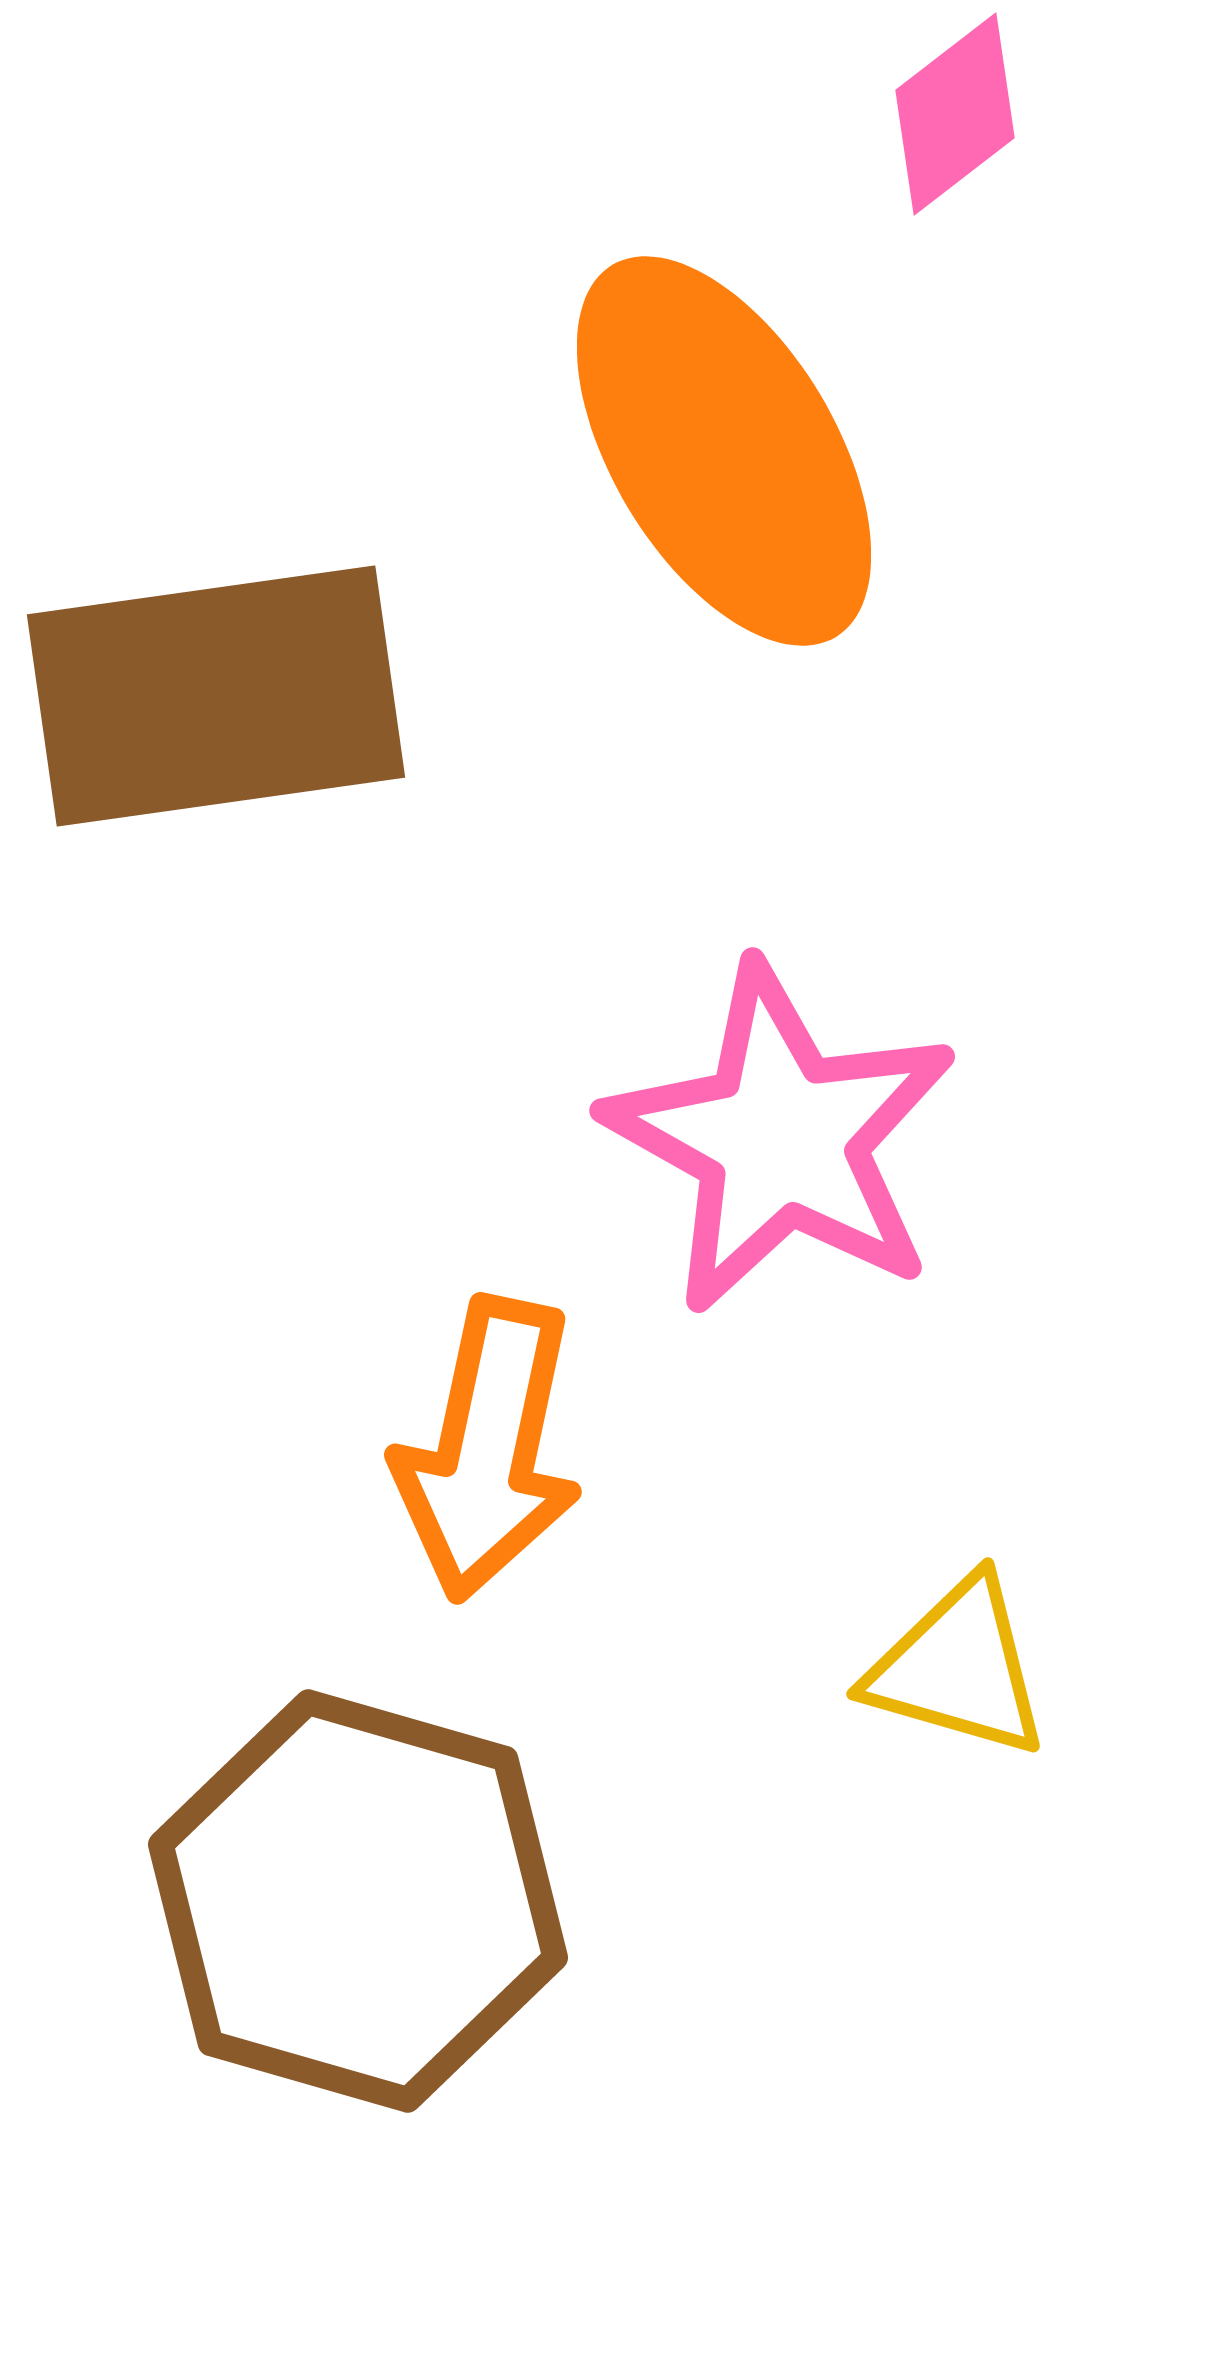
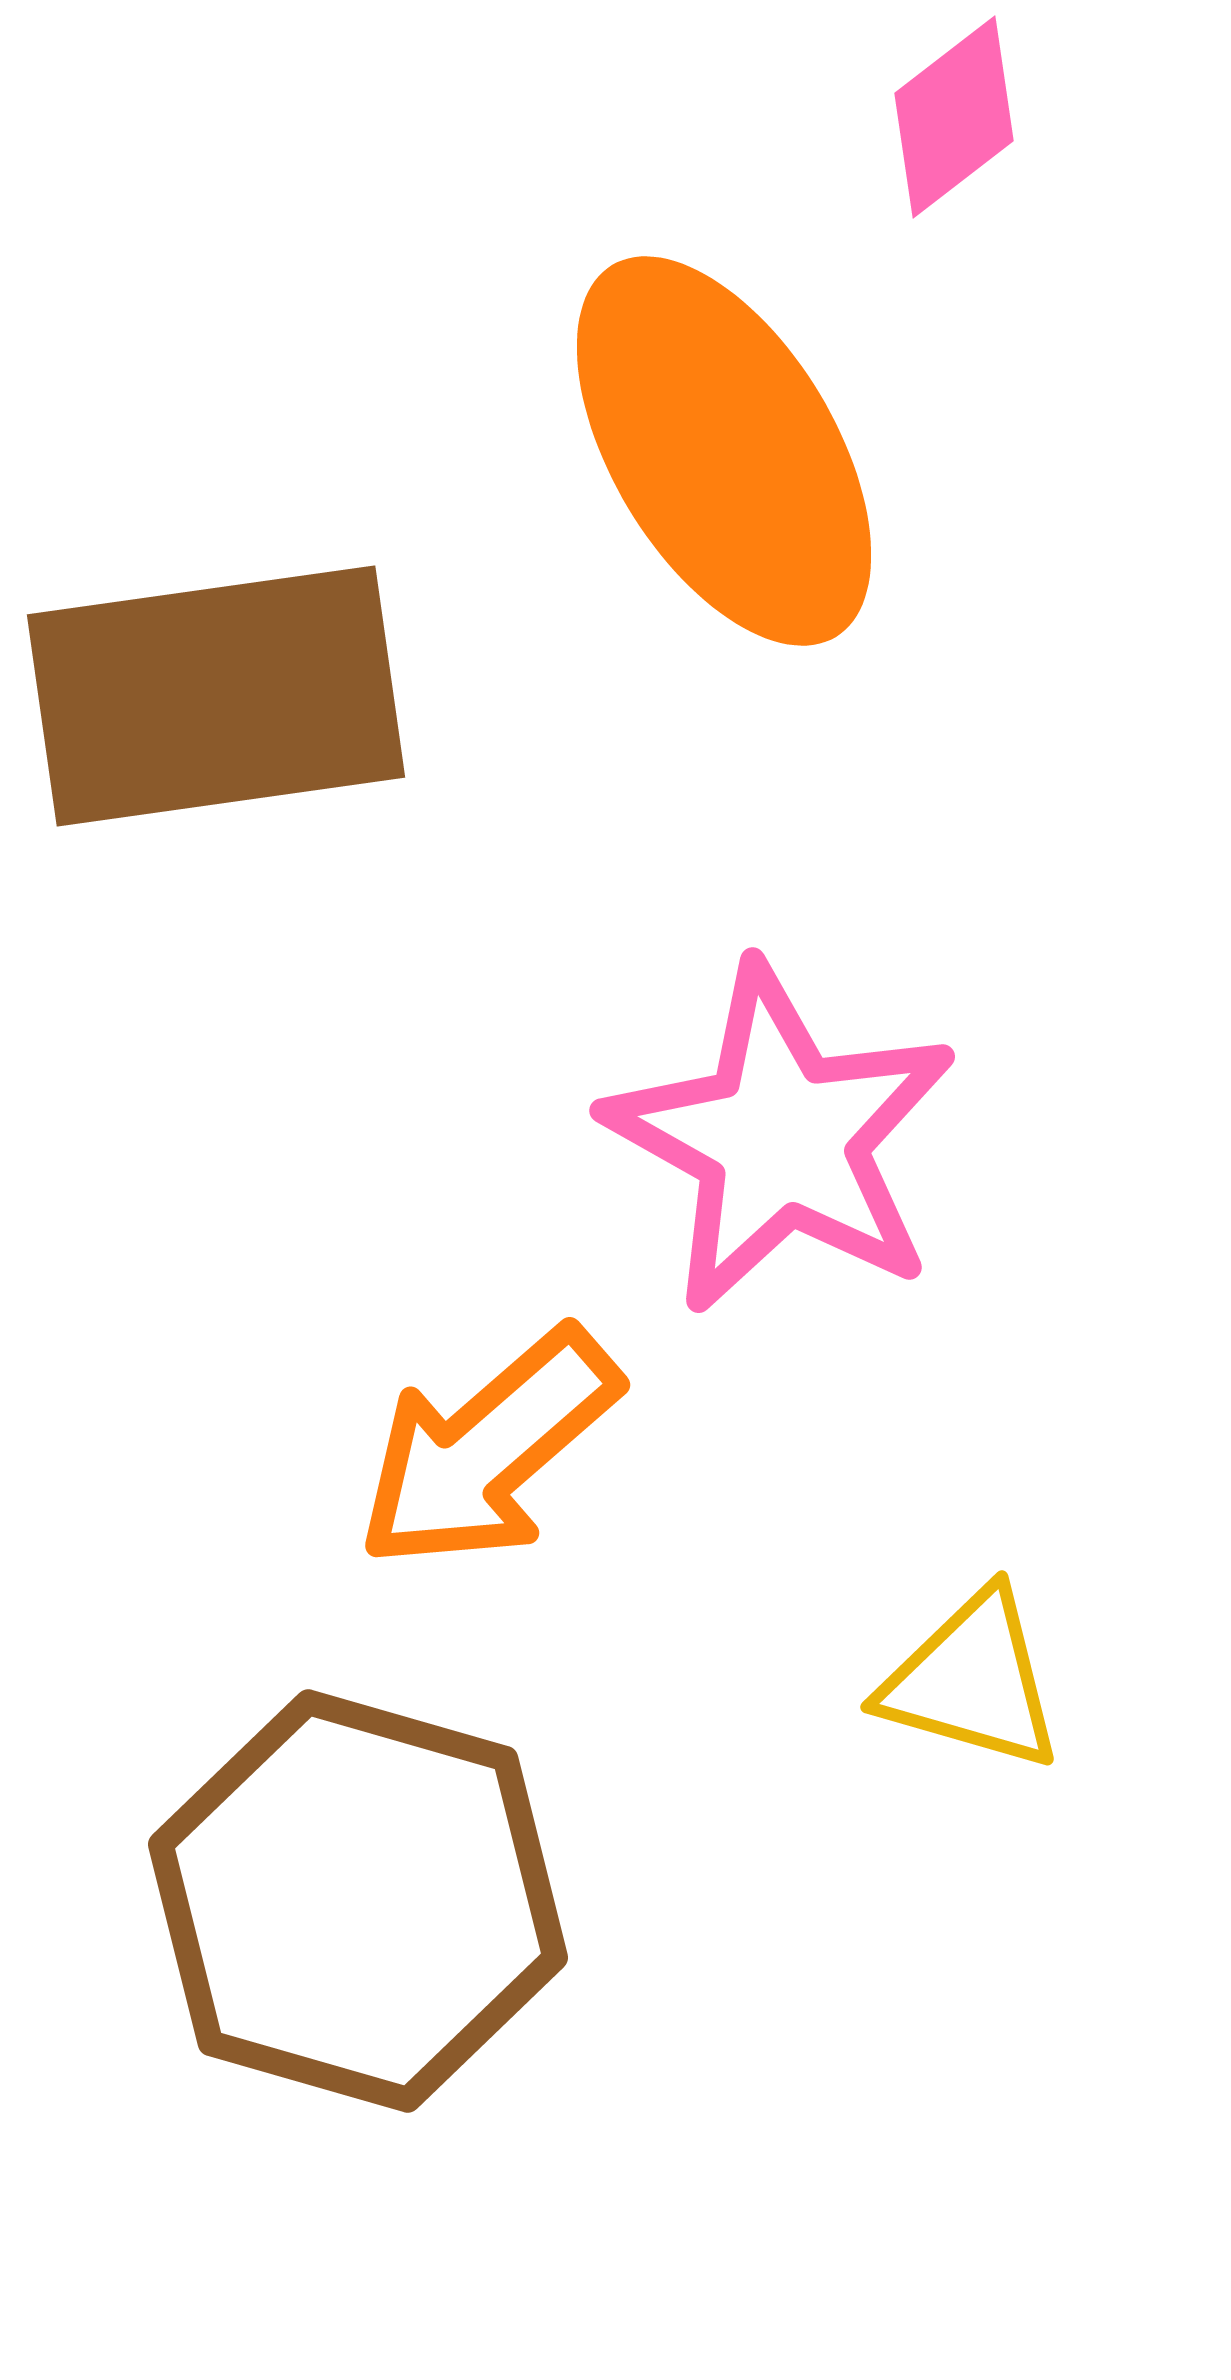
pink diamond: moved 1 px left, 3 px down
orange arrow: rotated 37 degrees clockwise
yellow triangle: moved 14 px right, 13 px down
